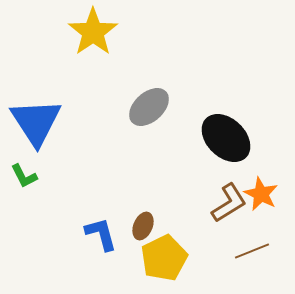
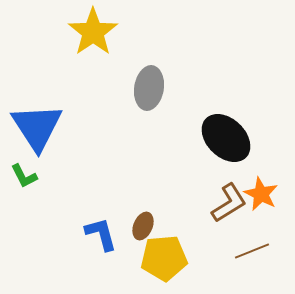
gray ellipse: moved 19 px up; rotated 39 degrees counterclockwise
blue triangle: moved 1 px right, 5 px down
yellow pentagon: rotated 21 degrees clockwise
